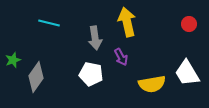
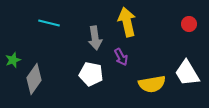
gray diamond: moved 2 px left, 2 px down
